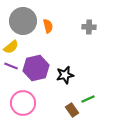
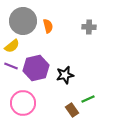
yellow semicircle: moved 1 px right, 1 px up
